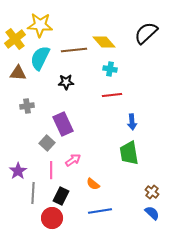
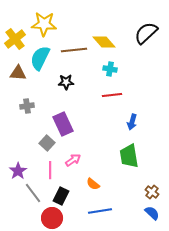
yellow star: moved 4 px right, 1 px up
blue arrow: rotated 21 degrees clockwise
green trapezoid: moved 3 px down
pink line: moved 1 px left
gray line: rotated 40 degrees counterclockwise
